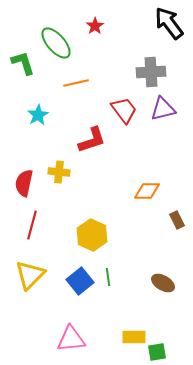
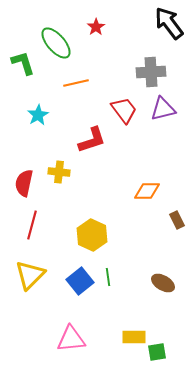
red star: moved 1 px right, 1 px down
